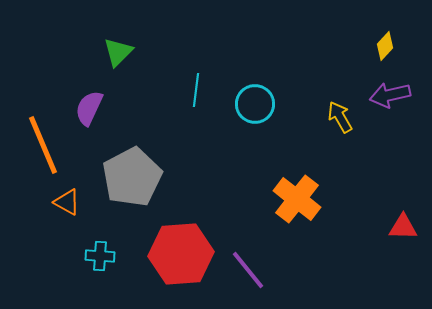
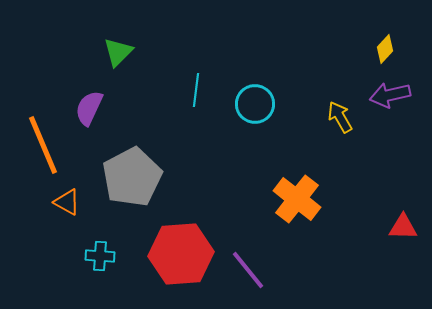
yellow diamond: moved 3 px down
